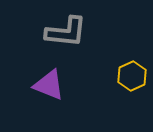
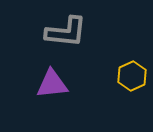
purple triangle: moved 3 px right, 1 px up; rotated 28 degrees counterclockwise
